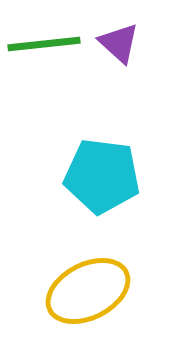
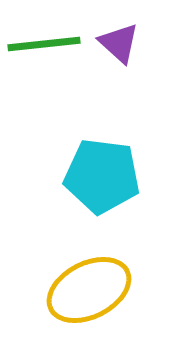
yellow ellipse: moved 1 px right, 1 px up
